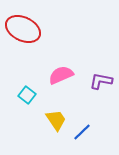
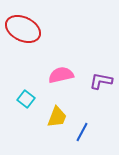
pink semicircle: rotated 10 degrees clockwise
cyan square: moved 1 px left, 4 px down
yellow trapezoid: moved 1 px right, 3 px up; rotated 55 degrees clockwise
blue line: rotated 18 degrees counterclockwise
